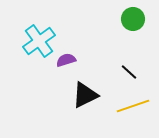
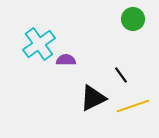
cyan cross: moved 3 px down
purple semicircle: rotated 18 degrees clockwise
black line: moved 8 px left, 3 px down; rotated 12 degrees clockwise
black triangle: moved 8 px right, 3 px down
